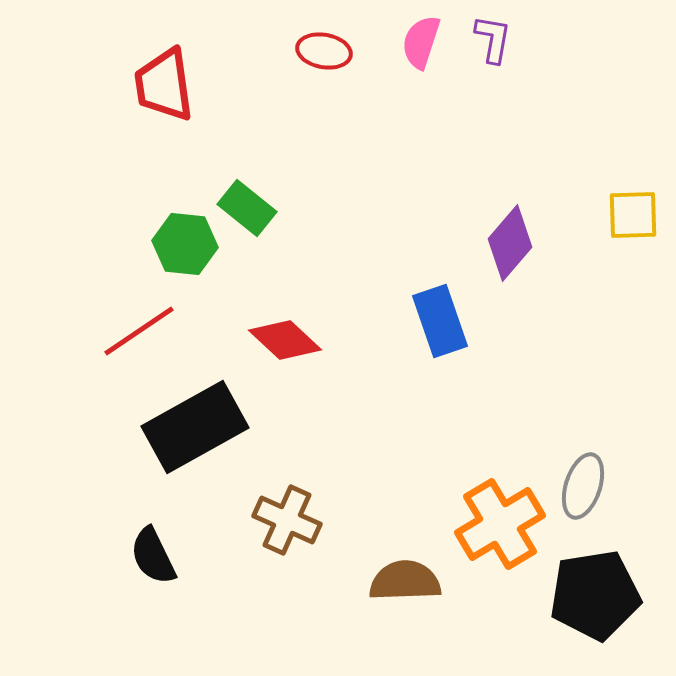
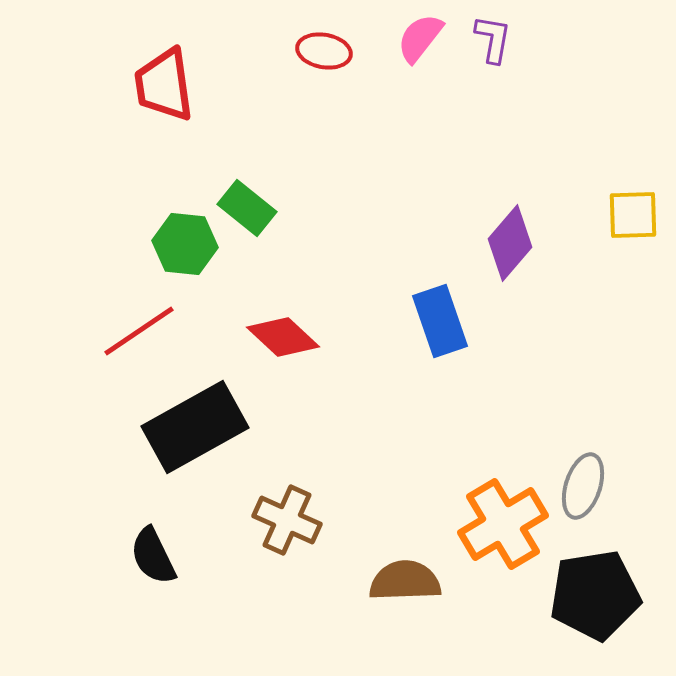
pink semicircle: moved 1 px left, 4 px up; rotated 20 degrees clockwise
red diamond: moved 2 px left, 3 px up
orange cross: moved 3 px right
